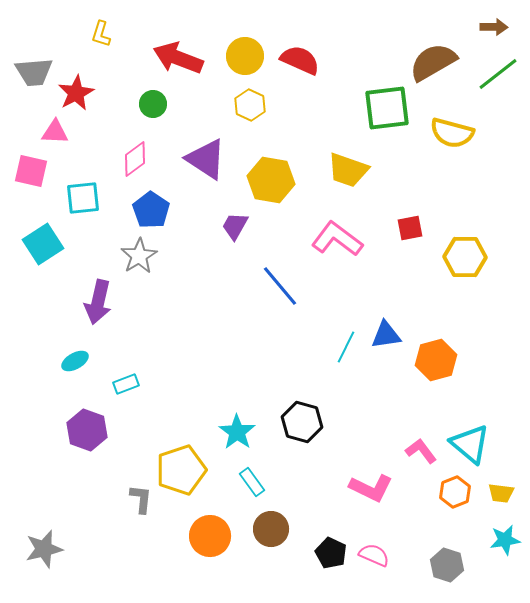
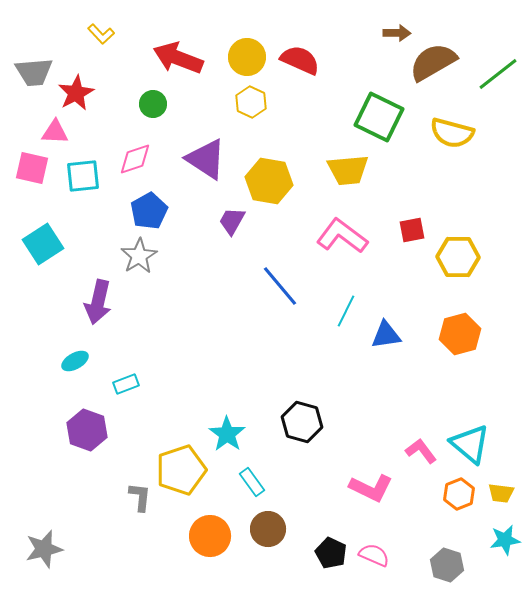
brown arrow at (494, 27): moved 97 px left, 6 px down
yellow L-shape at (101, 34): rotated 60 degrees counterclockwise
yellow circle at (245, 56): moved 2 px right, 1 px down
yellow hexagon at (250, 105): moved 1 px right, 3 px up
green square at (387, 108): moved 8 px left, 9 px down; rotated 33 degrees clockwise
pink diamond at (135, 159): rotated 18 degrees clockwise
yellow trapezoid at (348, 170): rotated 24 degrees counterclockwise
pink square at (31, 171): moved 1 px right, 3 px up
yellow hexagon at (271, 180): moved 2 px left, 1 px down
cyan square at (83, 198): moved 22 px up
blue pentagon at (151, 210): moved 2 px left, 1 px down; rotated 9 degrees clockwise
purple trapezoid at (235, 226): moved 3 px left, 5 px up
red square at (410, 228): moved 2 px right, 2 px down
pink L-shape at (337, 239): moved 5 px right, 3 px up
yellow hexagon at (465, 257): moved 7 px left
cyan line at (346, 347): moved 36 px up
orange hexagon at (436, 360): moved 24 px right, 26 px up
cyan star at (237, 432): moved 10 px left, 2 px down
orange hexagon at (455, 492): moved 4 px right, 2 px down
gray L-shape at (141, 499): moved 1 px left, 2 px up
brown circle at (271, 529): moved 3 px left
